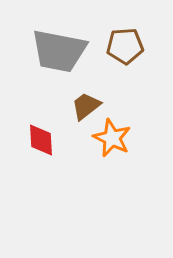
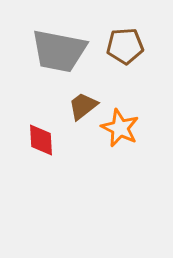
brown trapezoid: moved 3 px left
orange star: moved 8 px right, 10 px up
